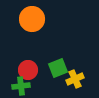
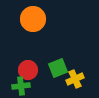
orange circle: moved 1 px right
